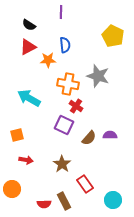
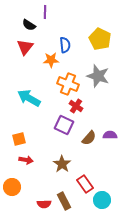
purple line: moved 16 px left
yellow pentagon: moved 13 px left, 3 px down
red triangle: moved 3 px left; rotated 24 degrees counterclockwise
orange star: moved 3 px right
orange cross: rotated 10 degrees clockwise
orange square: moved 2 px right, 4 px down
orange circle: moved 2 px up
cyan circle: moved 11 px left
